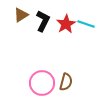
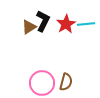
brown triangle: moved 8 px right, 12 px down
cyan line: rotated 24 degrees counterclockwise
